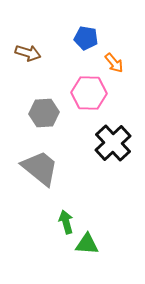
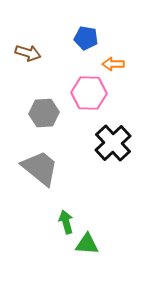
orange arrow: moved 1 px left, 1 px down; rotated 130 degrees clockwise
